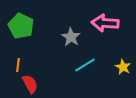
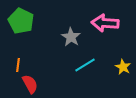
green pentagon: moved 5 px up
